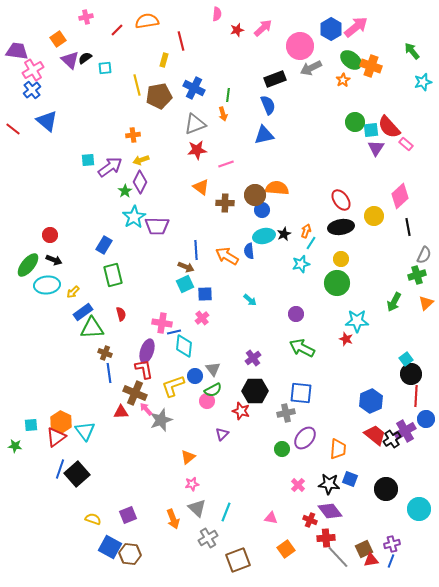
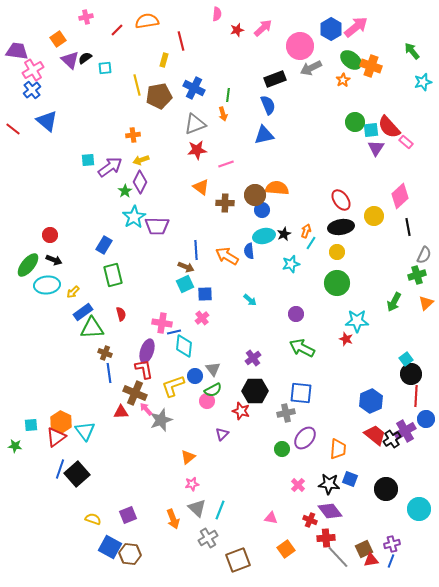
pink rectangle at (406, 144): moved 2 px up
yellow circle at (341, 259): moved 4 px left, 7 px up
cyan star at (301, 264): moved 10 px left
cyan line at (226, 512): moved 6 px left, 2 px up
